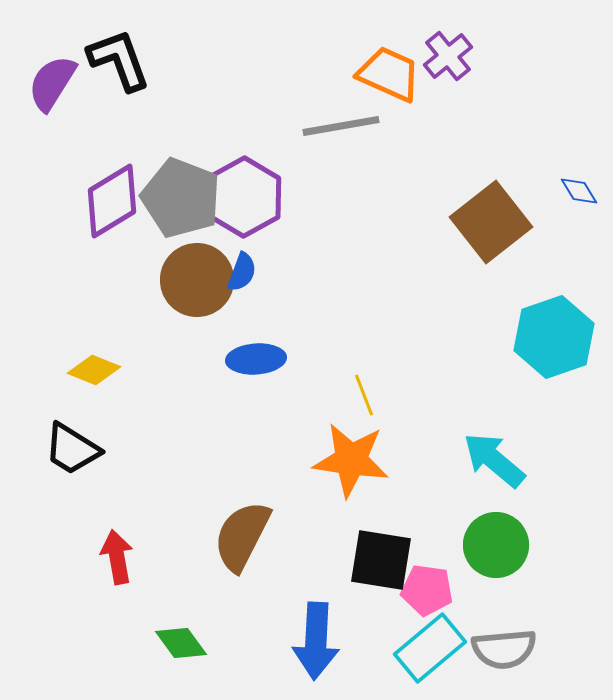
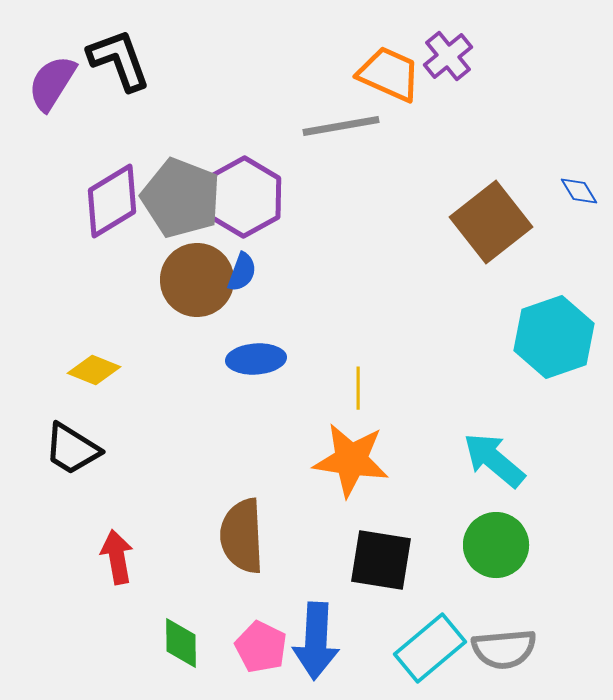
yellow line: moved 6 px left, 7 px up; rotated 21 degrees clockwise
brown semicircle: rotated 30 degrees counterclockwise
pink pentagon: moved 166 px left, 57 px down; rotated 18 degrees clockwise
green diamond: rotated 36 degrees clockwise
